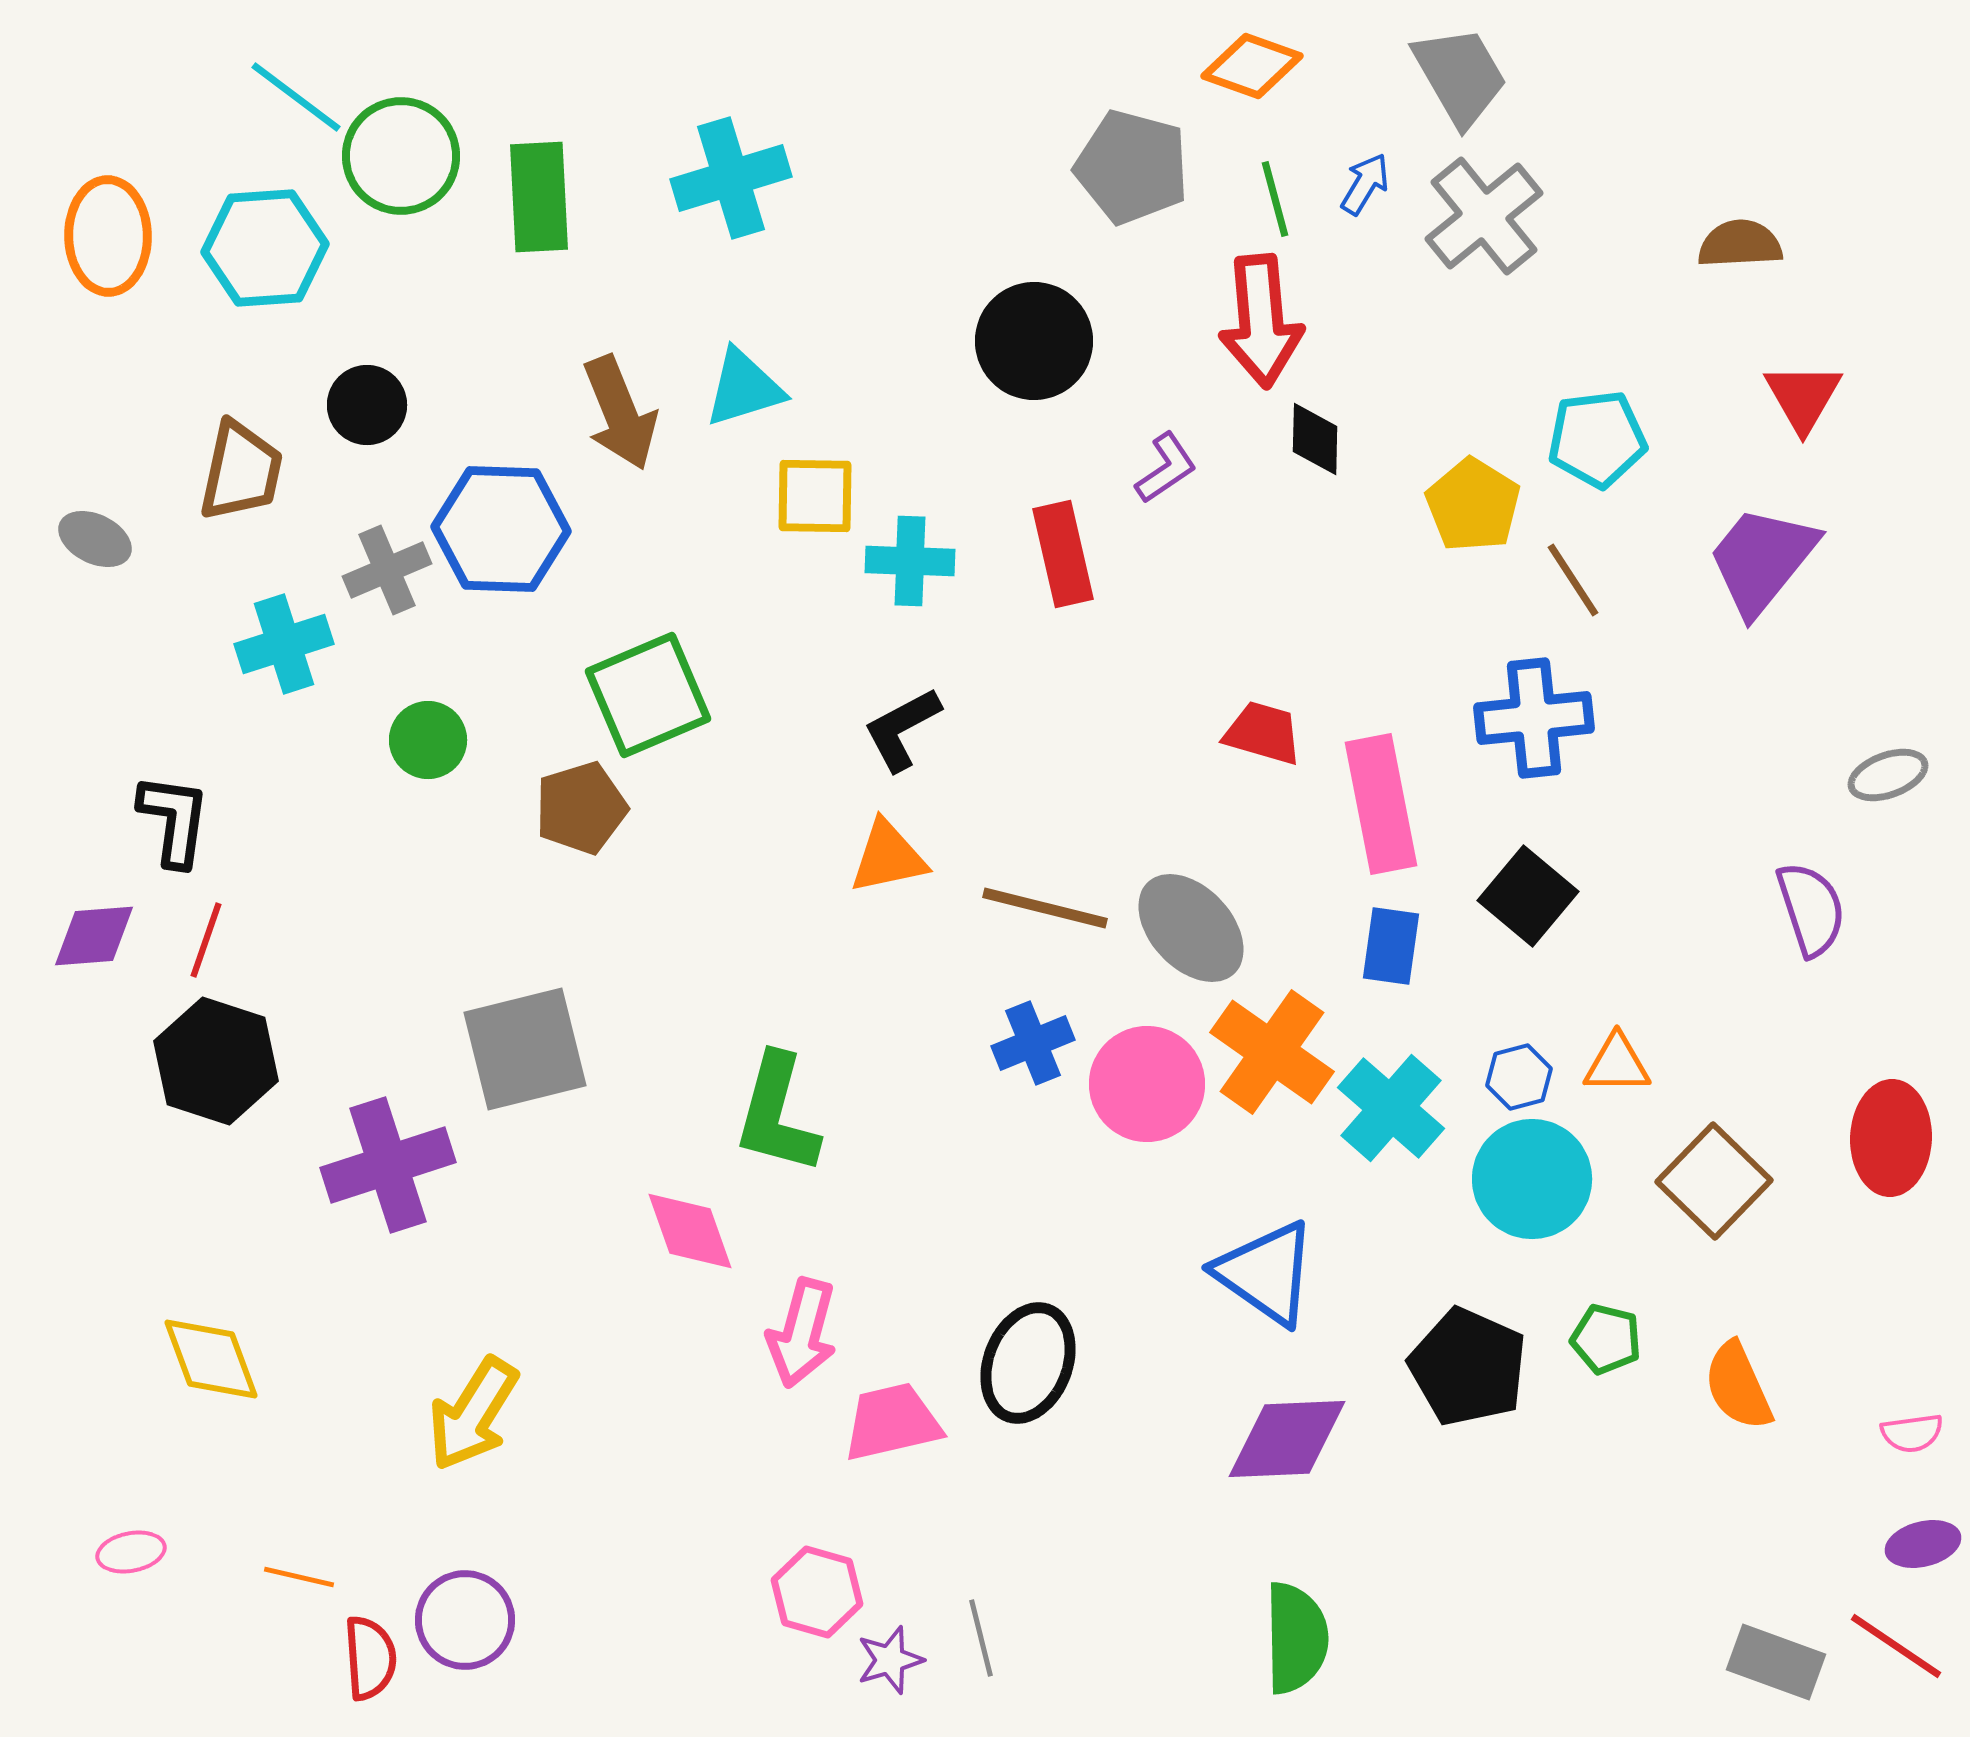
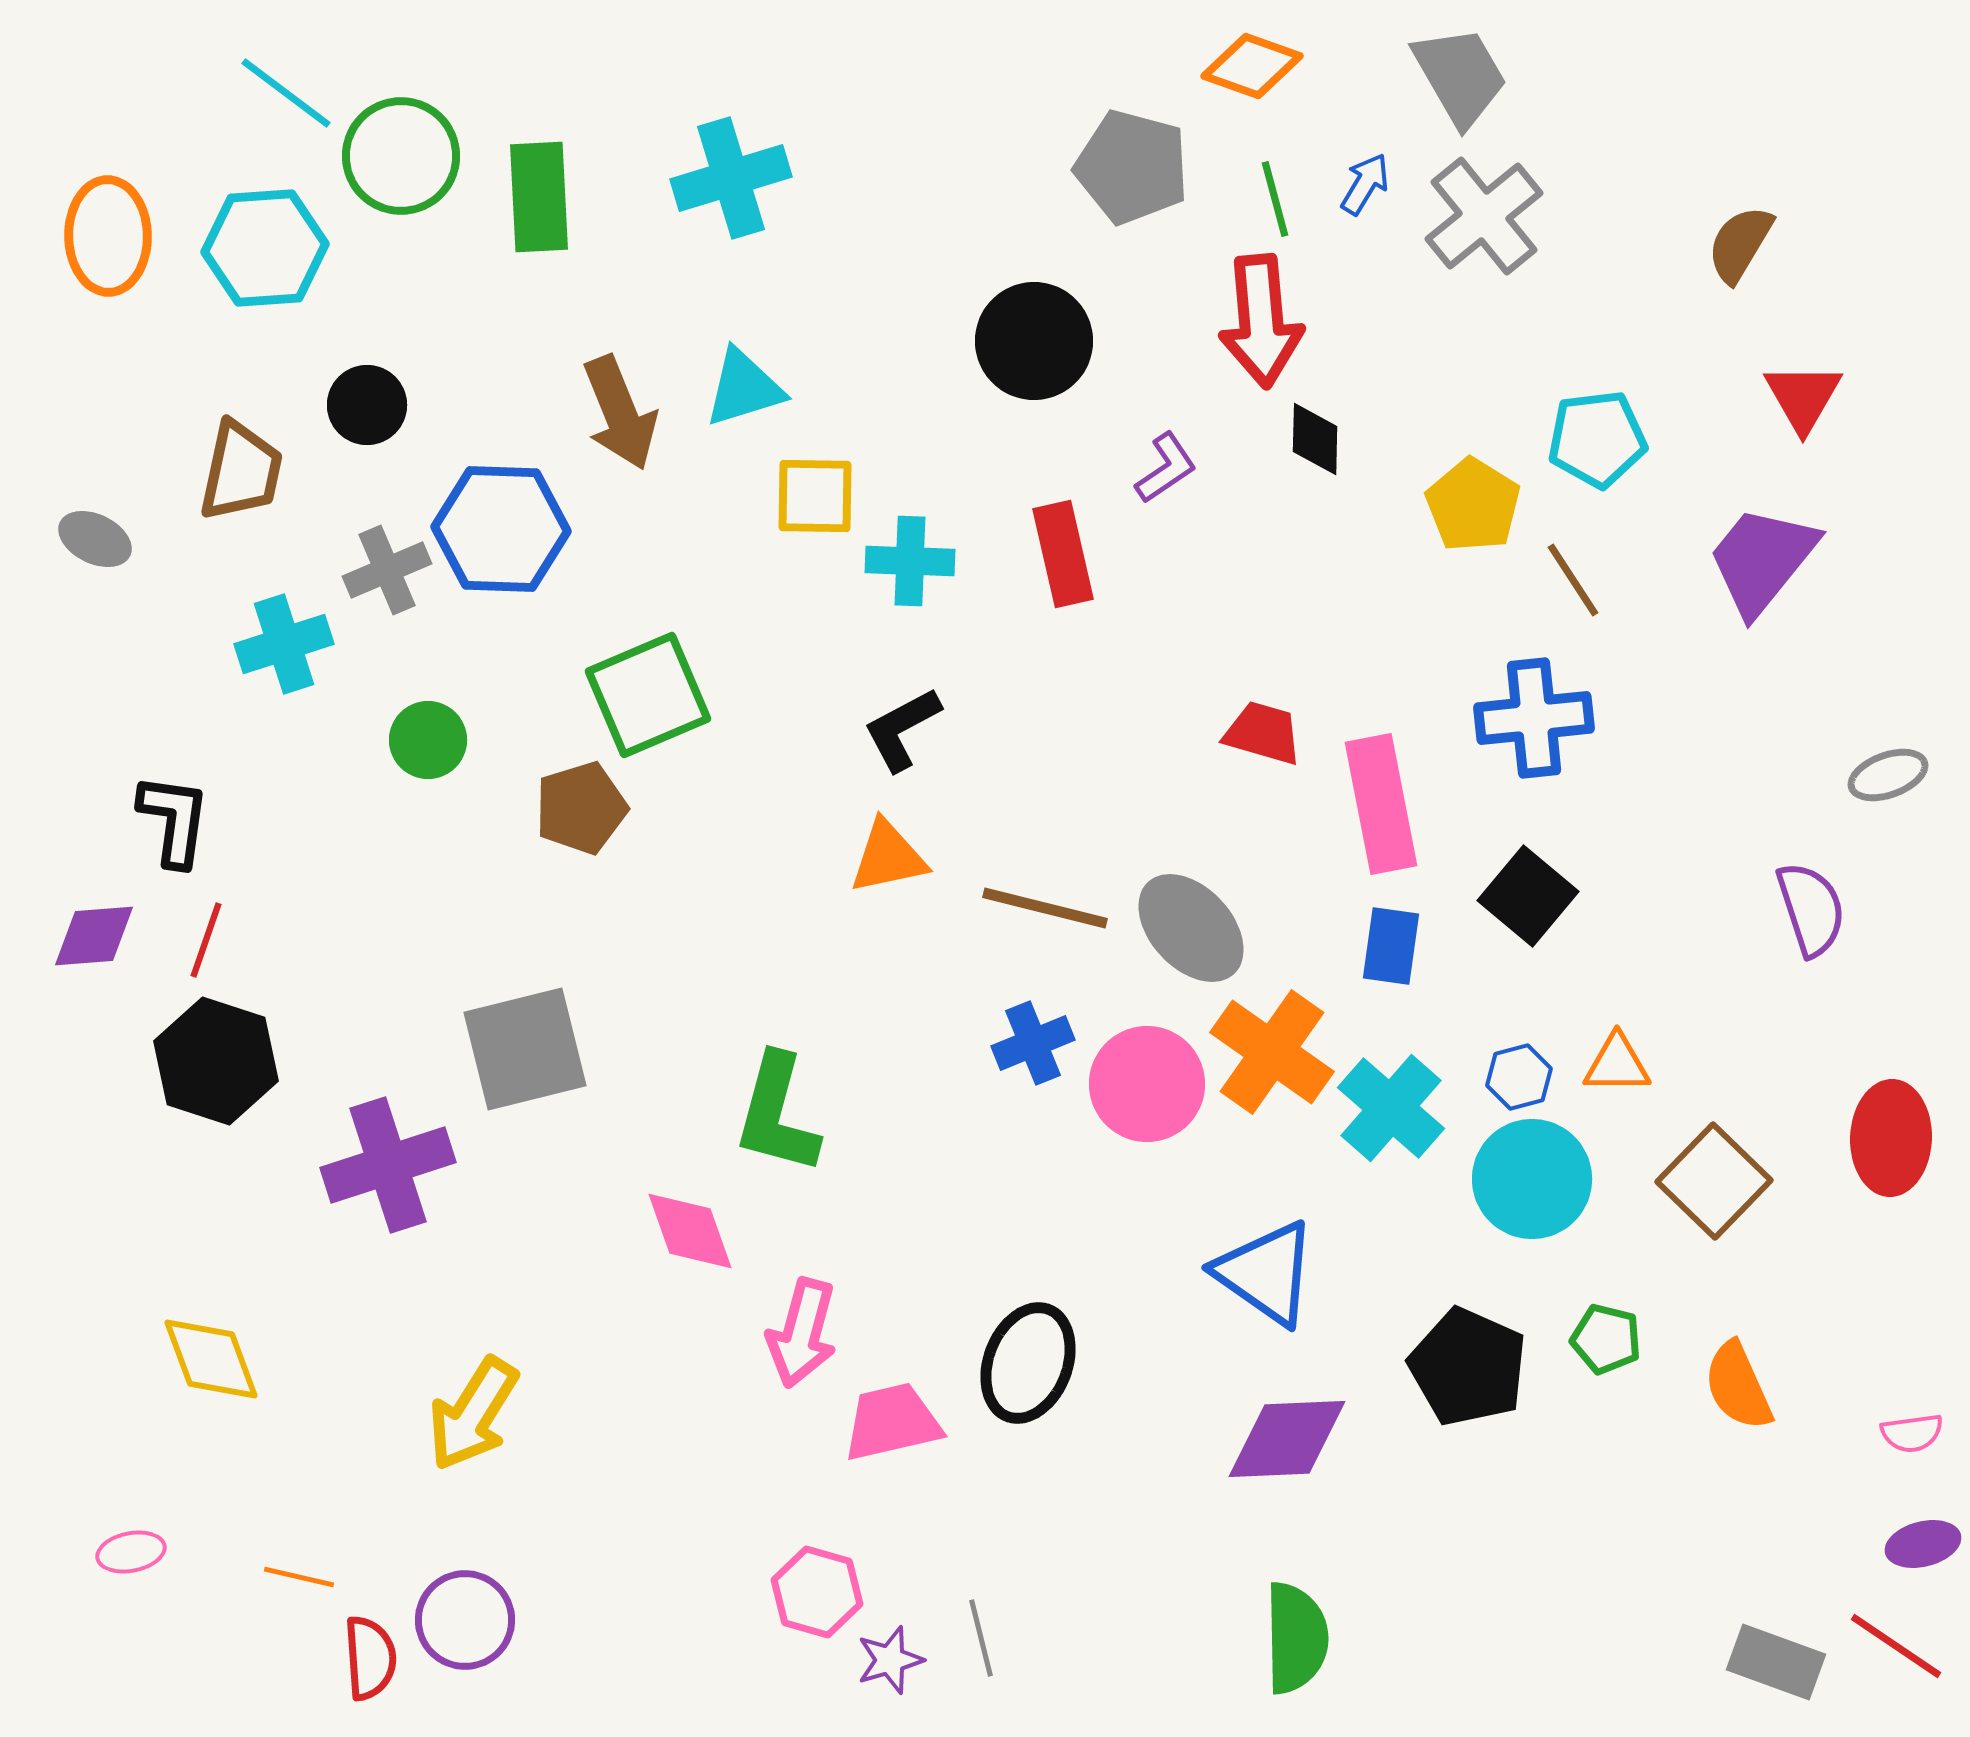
cyan line at (296, 97): moved 10 px left, 4 px up
brown semicircle at (1740, 244): rotated 56 degrees counterclockwise
